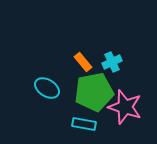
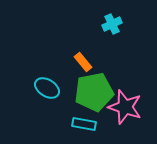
cyan cross: moved 38 px up
